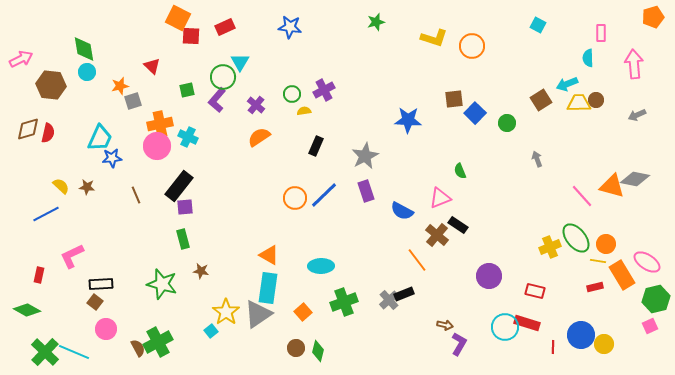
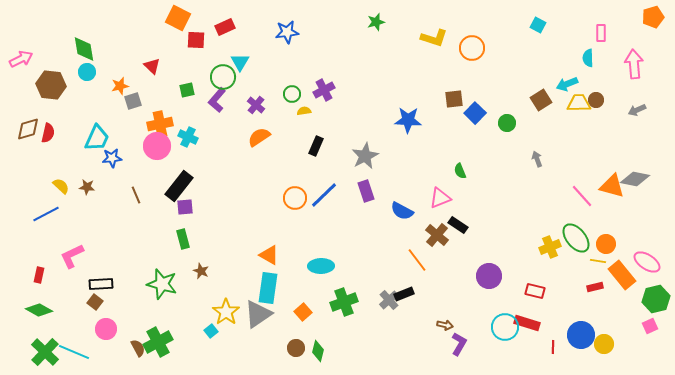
blue star at (290, 27): moved 3 px left, 5 px down; rotated 15 degrees counterclockwise
red square at (191, 36): moved 5 px right, 4 px down
orange circle at (472, 46): moved 2 px down
gray arrow at (637, 115): moved 5 px up
cyan trapezoid at (100, 138): moved 3 px left
brown star at (201, 271): rotated 14 degrees clockwise
orange rectangle at (622, 275): rotated 8 degrees counterclockwise
green diamond at (27, 310): moved 12 px right
